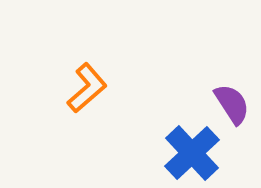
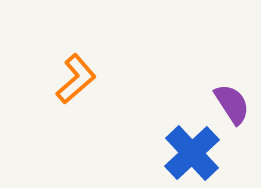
orange L-shape: moved 11 px left, 9 px up
